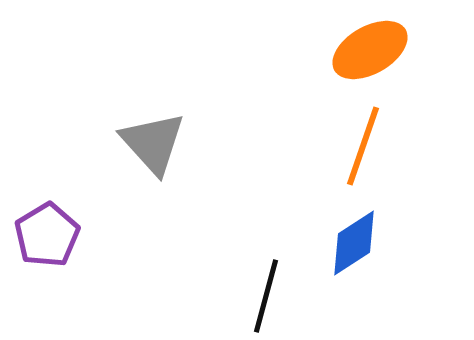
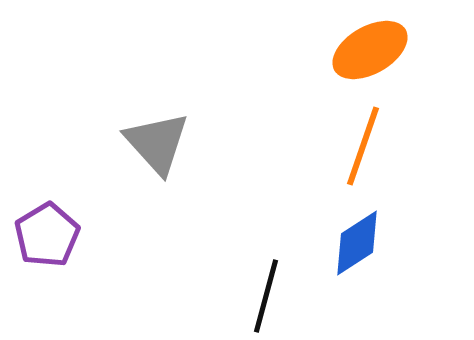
gray triangle: moved 4 px right
blue diamond: moved 3 px right
